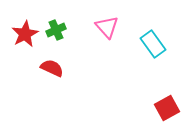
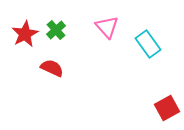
green cross: rotated 18 degrees counterclockwise
cyan rectangle: moved 5 px left
